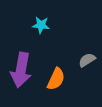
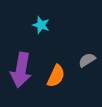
cyan star: rotated 12 degrees clockwise
orange semicircle: moved 3 px up
